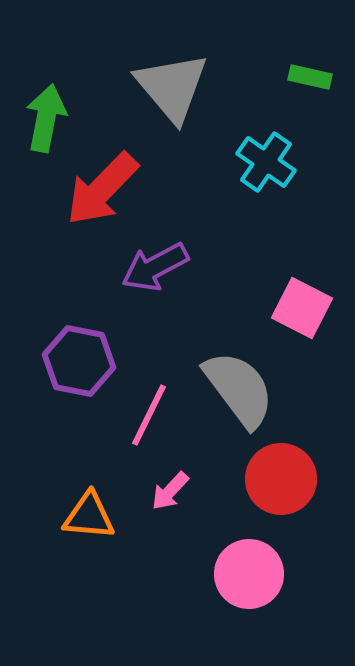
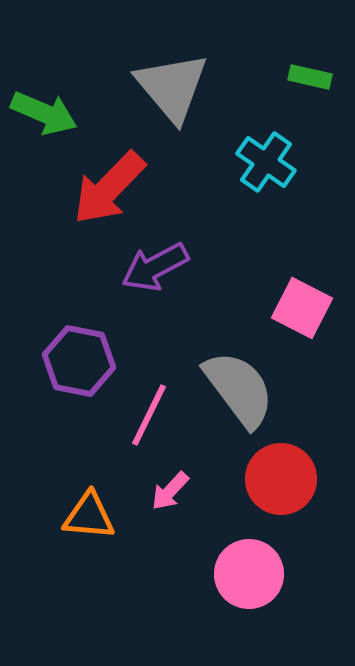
green arrow: moved 2 px left, 5 px up; rotated 102 degrees clockwise
red arrow: moved 7 px right, 1 px up
